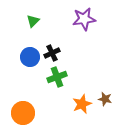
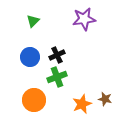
black cross: moved 5 px right, 2 px down
orange circle: moved 11 px right, 13 px up
